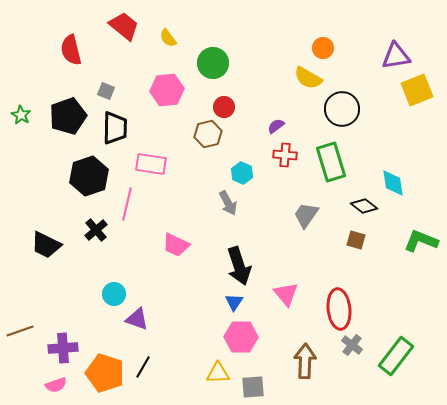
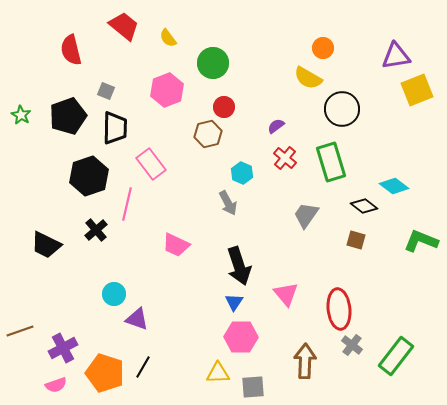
pink hexagon at (167, 90): rotated 16 degrees counterclockwise
red cross at (285, 155): moved 3 px down; rotated 35 degrees clockwise
pink rectangle at (151, 164): rotated 44 degrees clockwise
cyan diamond at (393, 183): moved 1 px right, 3 px down; rotated 44 degrees counterclockwise
purple cross at (63, 348): rotated 24 degrees counterclockwise
